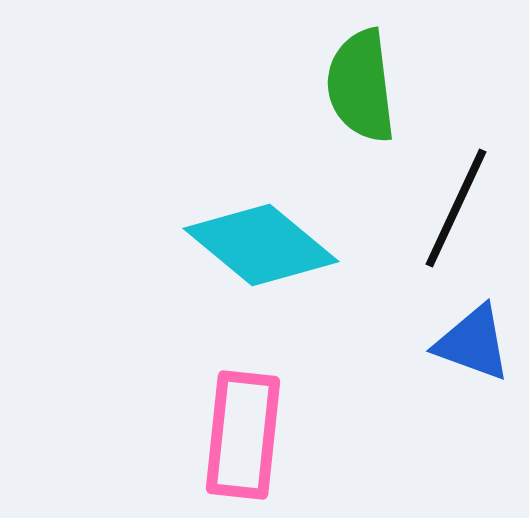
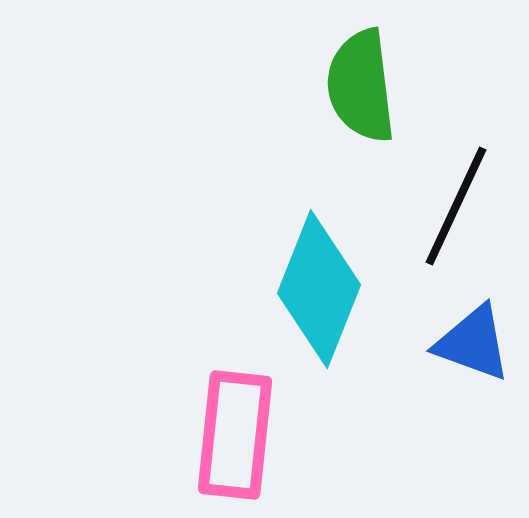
black line: moved 2 px up
cyan diamond: moved 58 px right, 44 px down; rotated 72 degrees clockwise
pink rectangle: moved 8 px left
